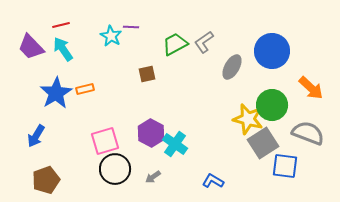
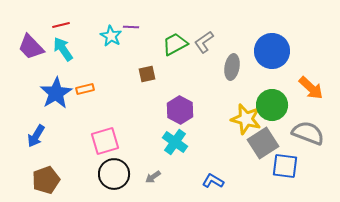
gray ellipse: rotated 20 degrees counterclockwise
yellow star: moved 2 px left
purple hexagon: moved 29 px right, 23 px up
cyan cross: moved 2 px up
black circle: moved 1 px left, 5 px down
